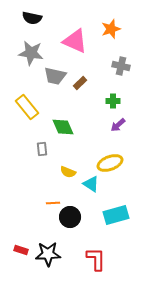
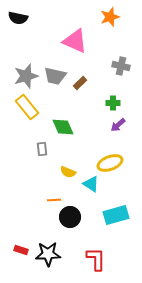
black semicircle: moved 14 px left
orange star: moved 1 px left, 12 px up
gray star: moved 5 px left, 23 px down; rotated 25 degrees counterclockwise
green cross: moved 2 px down
orange line: moved 1 px right, 3 px up
